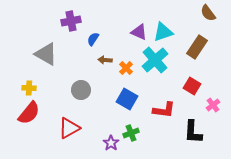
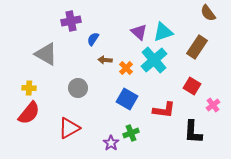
purple triangle: rotated 18 degrees clockwise
cyan cross: moved 1 px left
gray circle: moved 3 px left, 2 px up
